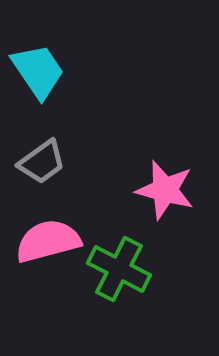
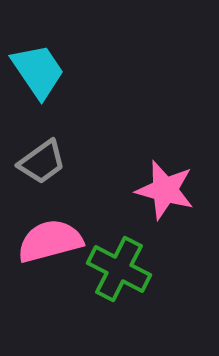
pink semicircle: moved 2 px right
